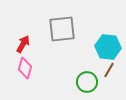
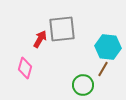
red arrow: moved 17 px right, 5 px up
brown line: moved 6 px left, 1 px up
green circle: moved 4 px left, 3 px down
